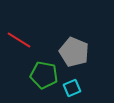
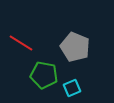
red line: moved 2 px right, 3 px down
gray pentagon: moved 1 px right, 5 px up
